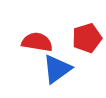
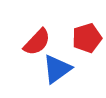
red semicircle: rotated 124 degrees clockwise
